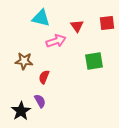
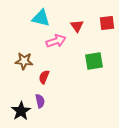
purple semicircle: rotated 16 degrees clockwise
